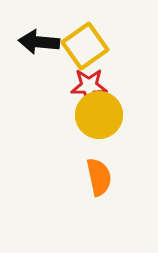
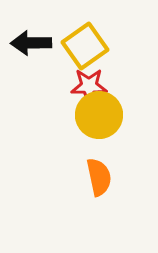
black arrow: moved 8 px left, 1 px down; rotated 6 degrees counterclockwise
